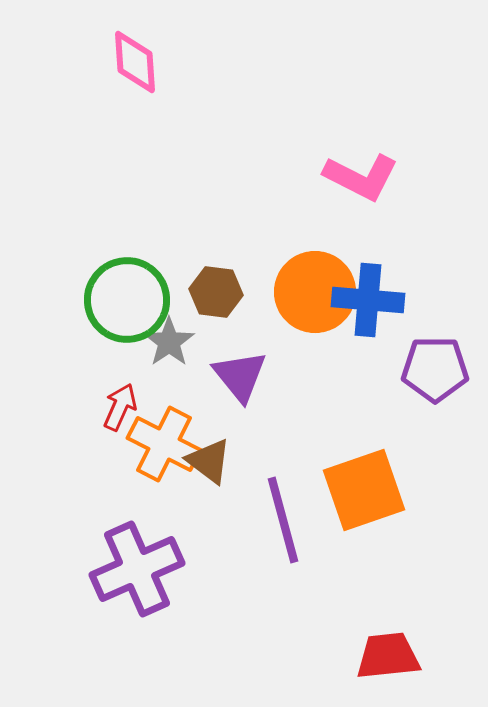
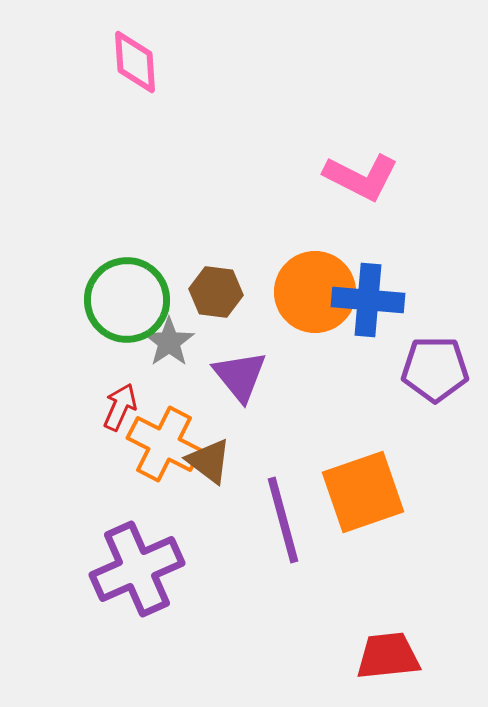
orange square: moved 1 px left, 2 px down
